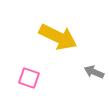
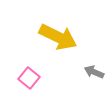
pink square: rotated 20 degrees clockwise
